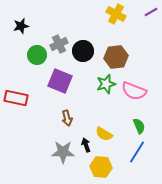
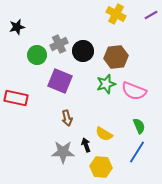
purple line: moved 3 px down
black star: moved 4 px left, 1 px down
